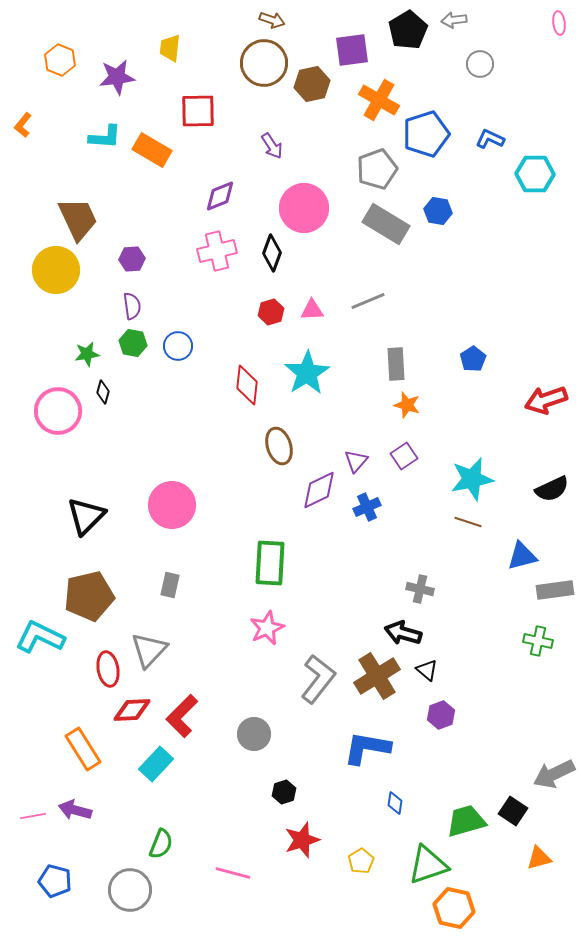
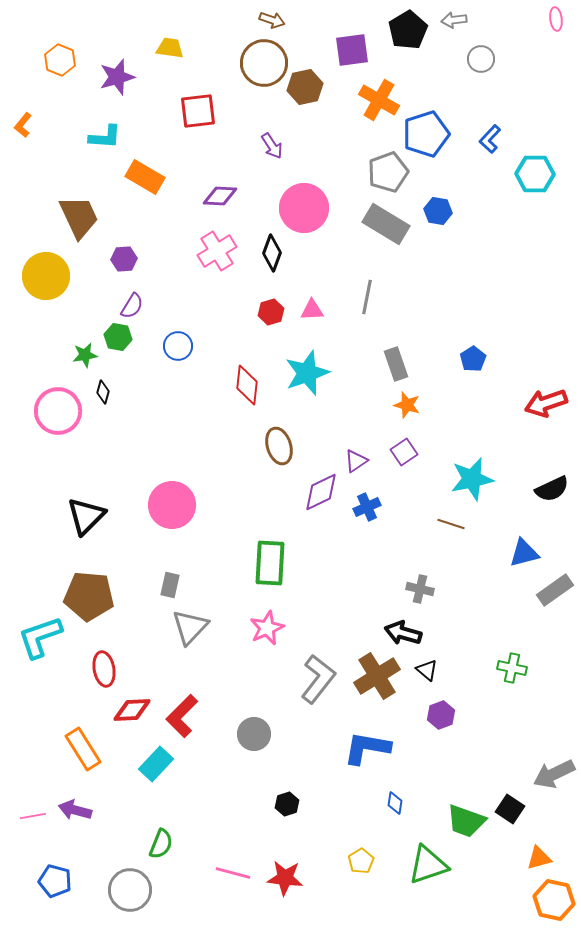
pink ellipse at (559, 23): moved 3 px left, 4 px up
yellow trapezoid at (170, 48): rotated 92 degrees clockwise
gray circle at (480, 64): moved 1 px right, 5 px up
purple star at (117, 77): rotated 9 degrees counterclockwise
brown hexagon at (312, 84): moved 7 px left, 3 px down
red square at (198, 111): rotated 6 degrees counterclockwise
blue L-shape at (490, 139): rotated 72 degrees counterclockwise
orange rectangle at (152, 150): moved 7 px left, 27 px down
gray pentagon at (377, 169): moved 11 px right, 3 px down
purple diamond at (220, 196): rotated 24 degrees clockwise
brown trapezoid at (78, 219): moved 1 px right, 2 px up
pink cross at (217, 251): rotated 18 degrees counterclockwise
purple hexagon at (132, 259): moved 8 px left
yellow circle at (56, 270): moved 10 px left, 6 px down
gray line at (368, 301): moved 1 px left, 4 px up; rotated 56 degrees counterclockwise
purple semicircle at (132, 306): rotated 40 degrees clockwise
green hexagon at (133, 343): moved 15 px left, 6 px up
green star at (87, 354): moved 2 px left, 1 px down
gray rectangle at (396, 364): rotated 16 degrees counterclockwise
cyan star at (307, 373): rotated 12 degrees clockwise
red arrow at (546, 400): moved 3 px down
purple square at (404, 456): moved 4 px up
purple triangle at (356, 461): rotated 15 degrees clockwise
purple diamond at (319, 490): moved 2 px right, 2 px down
brown line at (468, 522): moved 17 px left, 2 px down
blue triangle at (522, 556): moved 2 px right, 3 px up
gray rectangle at (555, 590): rotated 27 degrees counterclockwise
brown pentagon at (89, 596): rotated 18 degrees clockwise
cyan L-shape at (40, 637): rotated 45 degrees counterclockwise
green cross at (538, 641): moved 26 px left, 27 px down
gray triangle at (149, 650): moved 41 px right, 23 px up
red ellipse at (108, 669): moved 4 px left
black hexagon at (284, 792): moved 3 px right, 12 px down
black square at (513, 811): moved 3 px left, 2 px up
green trapezoid at (466, 821): rotated 144 degrees counterclockwise
red star at (302, 840): moved 17 px left, 38 px down; rotated 24 degrees clockwise
orange hexagon at (454, 908): moved 100 px right, 8 px up
